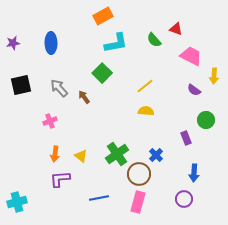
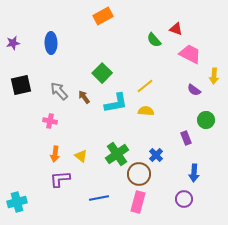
cyan L-shape: moved 60 px down
pink trapezoid: moved 1 px left, 2 px up
gray arrow: moved 3 px down
pink cross: rotated 32 degrees clockwise
